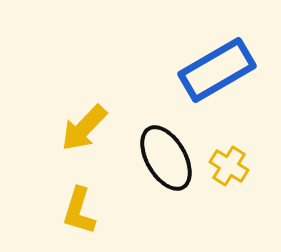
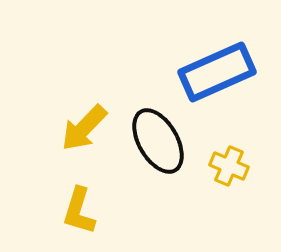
blue rectangle: moved 2 px down; rotated 6 degrees clockwise
black ellipse: moved 8 px left, 17 px up
yellow cross: rotated 9 degrees counterclockwise
